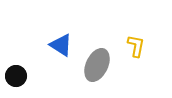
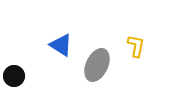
black circle: moved 2 px left
